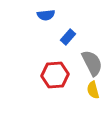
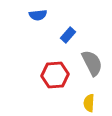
blue semicircle: moved 8 px left
blue rectangle: moved 2 px up
yellow semicircle: moved 4 px left, 13 px down; rotated 18 degrees clockwise
